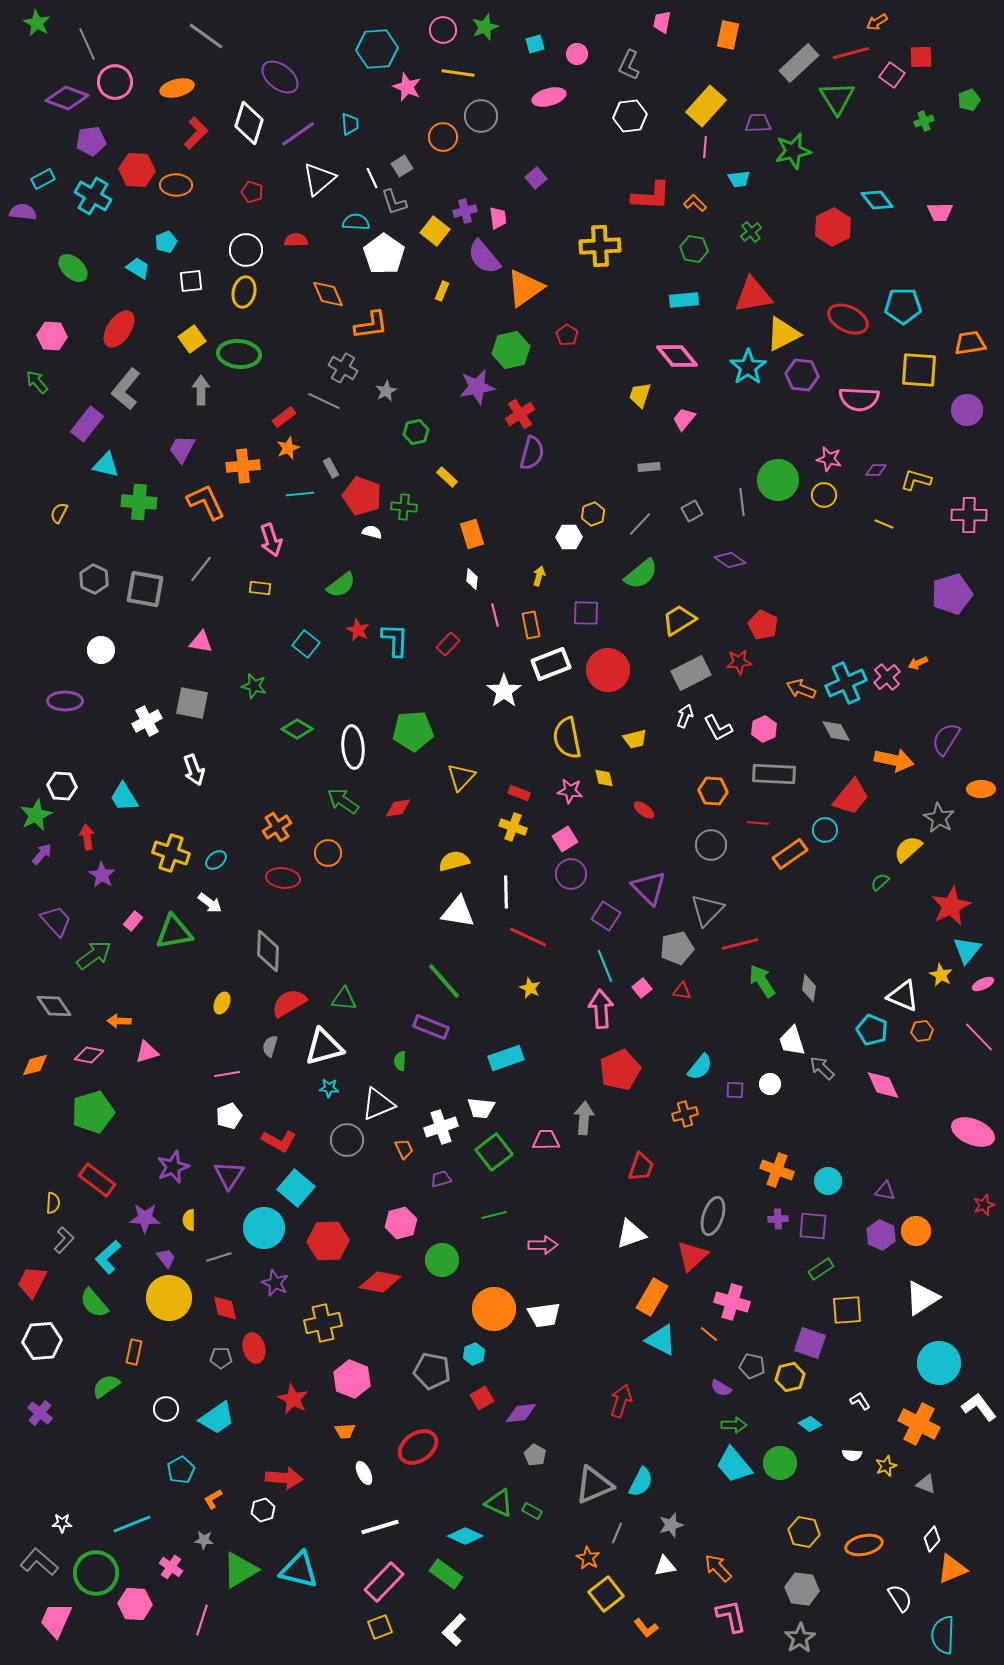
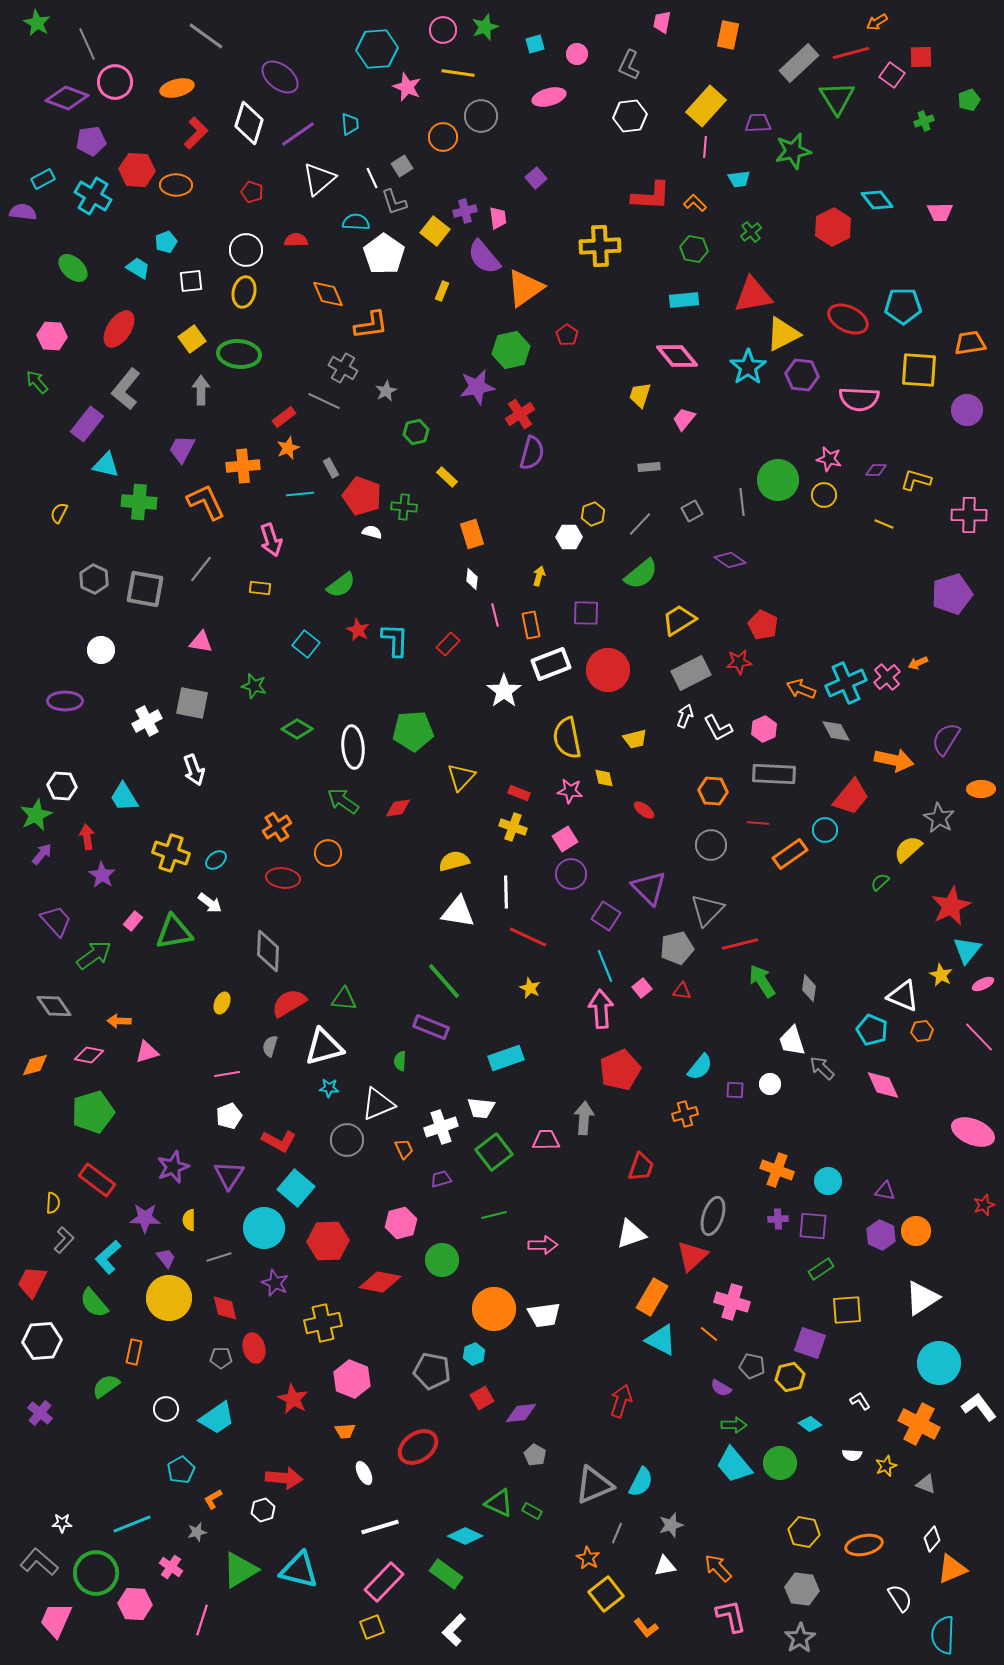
gray star at (204, 1540): moved 7 px left, 8 px up; rotated 18 degrees counterclockwise
yellow square at (380, 1627): moved 8 px left
